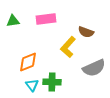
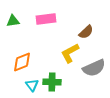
brown semicircle: rotated 63 degrees counterclockwise
yellow L-shape: moved 2 px right, 6 px down; rotated 20 degrees clockwise
orange diamond: moved 6 px left
